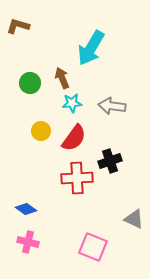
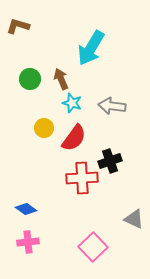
brown arrow: moved 1 px left, 1 px down
green circle: moved 4 px up
cyan star: rotated 24 degrees clockwise
yellow circle: moved 3 px right, 3 px up
red cross: moved 5 px right
pink cross: rotated 20 degrees counterclockwise
pink square: rotated 24 degrees clockwise
